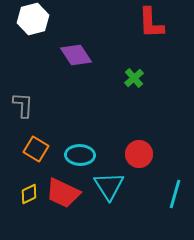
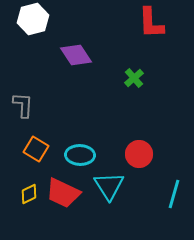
cyan line: moved 1 px left
